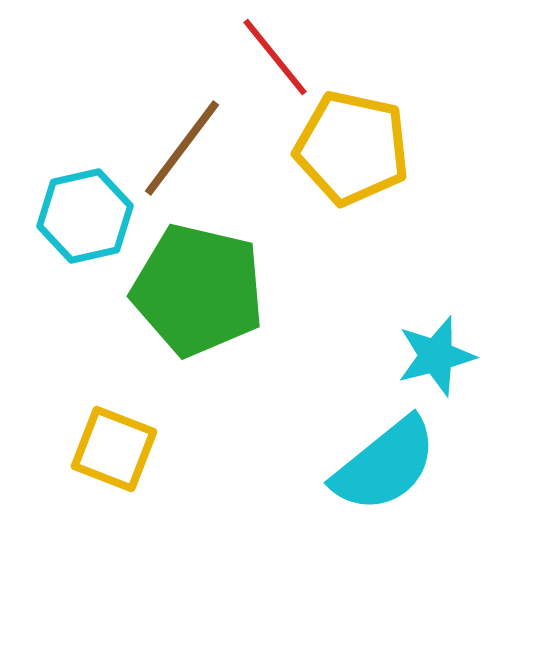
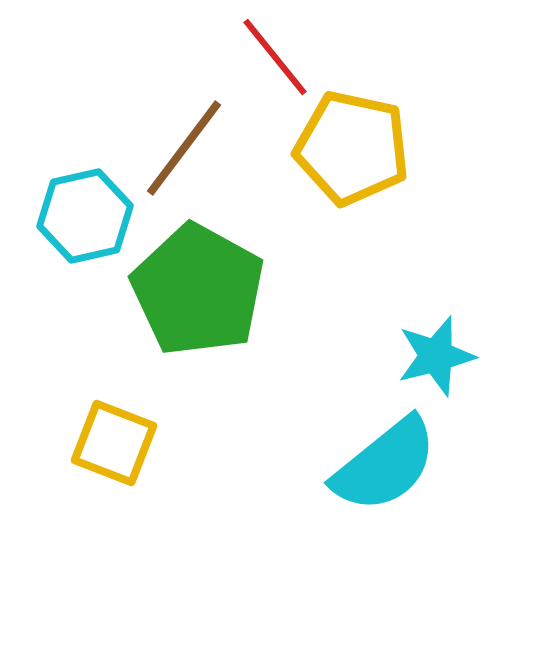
brown line: moved 2 px right
green pentagon: rotated 16 degrees clockwise
yellow square: moved 6 px up
